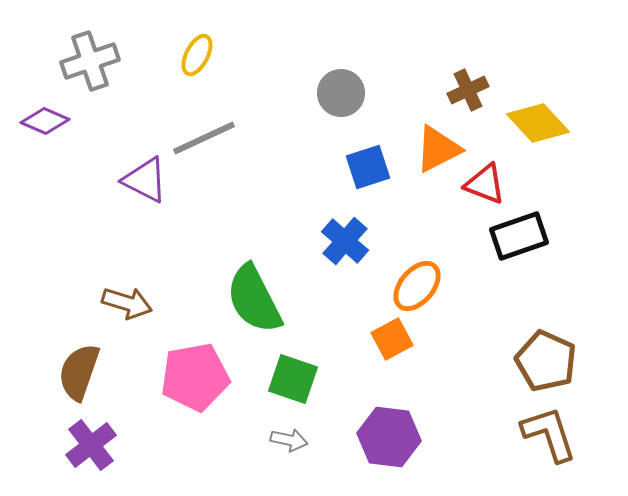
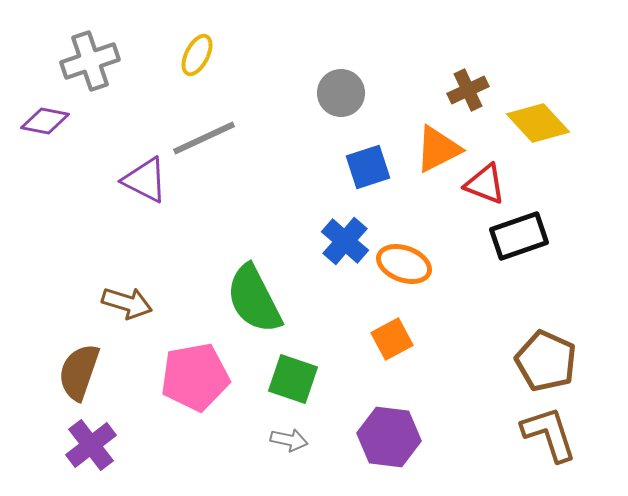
purple diamond: rotated 12 degrees counterclockwise
orange ellipse: moved 13 px left, 22 px up; rotated 70 degrees clockwise
